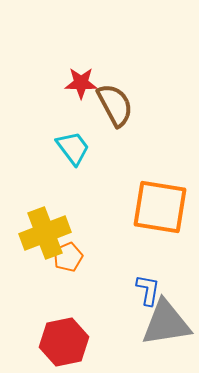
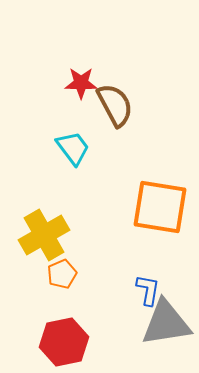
yellow cross: moved 1 px left, 2 px down; rotated 9 degrees counterclockwise
orange pentagon: moved 6 px left, 17 px down
